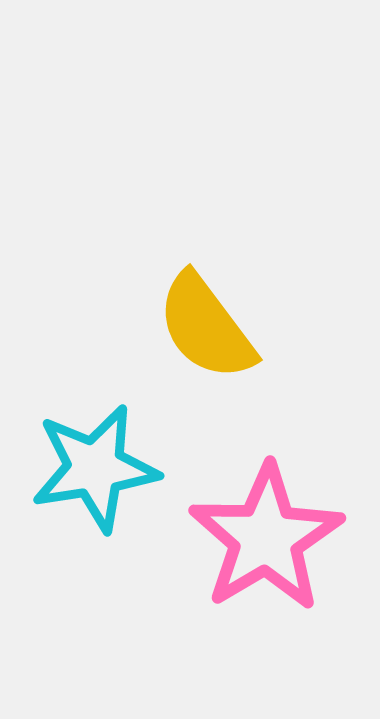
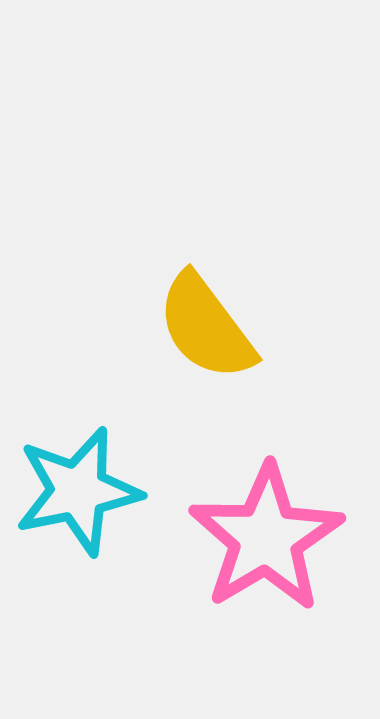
cyan star: moved 17 px left, 23 px down; rotated 3 degrees counterclockwise
